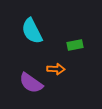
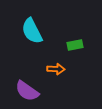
purple semicircle: moved 4 px left, 8 px down
